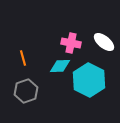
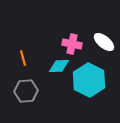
pink cross: moved 1 px right, 1 px down
cyan diamond: moved 1 px left
gray hexagon: rotated 15 degrees clockwise
